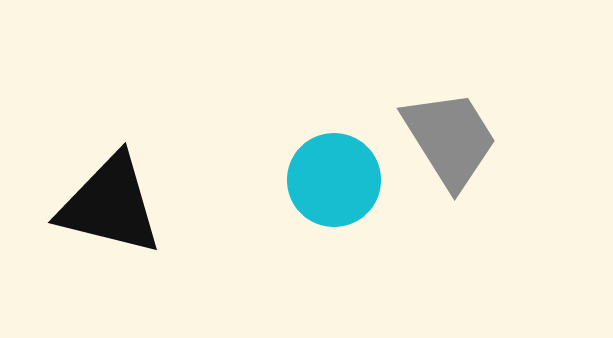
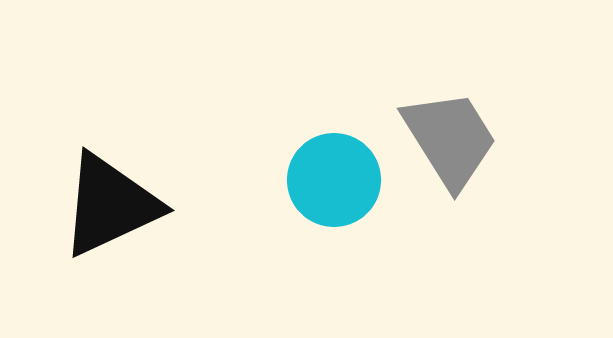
black triangle: rotated 39 degrees counterclockwise
